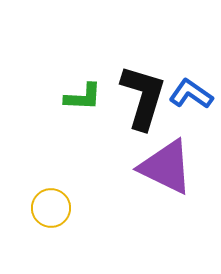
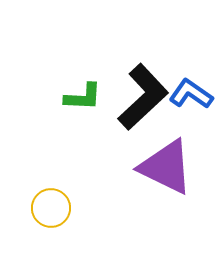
black L-shape: rotated 30 degrees clockwise
